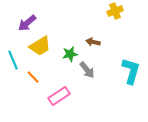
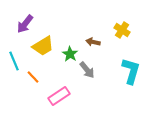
yellow cross: moved 7 px right, 19 px down; rotated 35 degrees counterclockwise
purple arrow: moved 2 px left, 1 px down; rotated 12 degrees counterclockwise
yellow trapezoid: moved 3 px right
green star: rotated 28 degrees counterclockwise
cyan line: moved 1 px right, 1 px down
